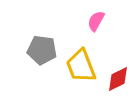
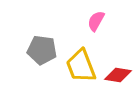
red diamond: moved 4 px up; rotated 36 degrees clockwise
